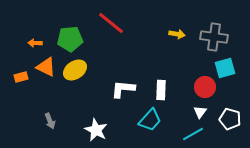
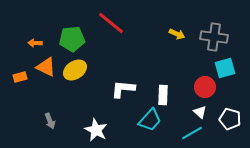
yellow arrow: rotated 14 degrees clockwise
green pentagon: moved 2 px right
orange rectangle: moved 1 px left
white rectangle: moved 2 px right, 5 px down
white triangle: rotated 24 degrees counterclockwise
cyan line: moved 1 px left, 1 px up
